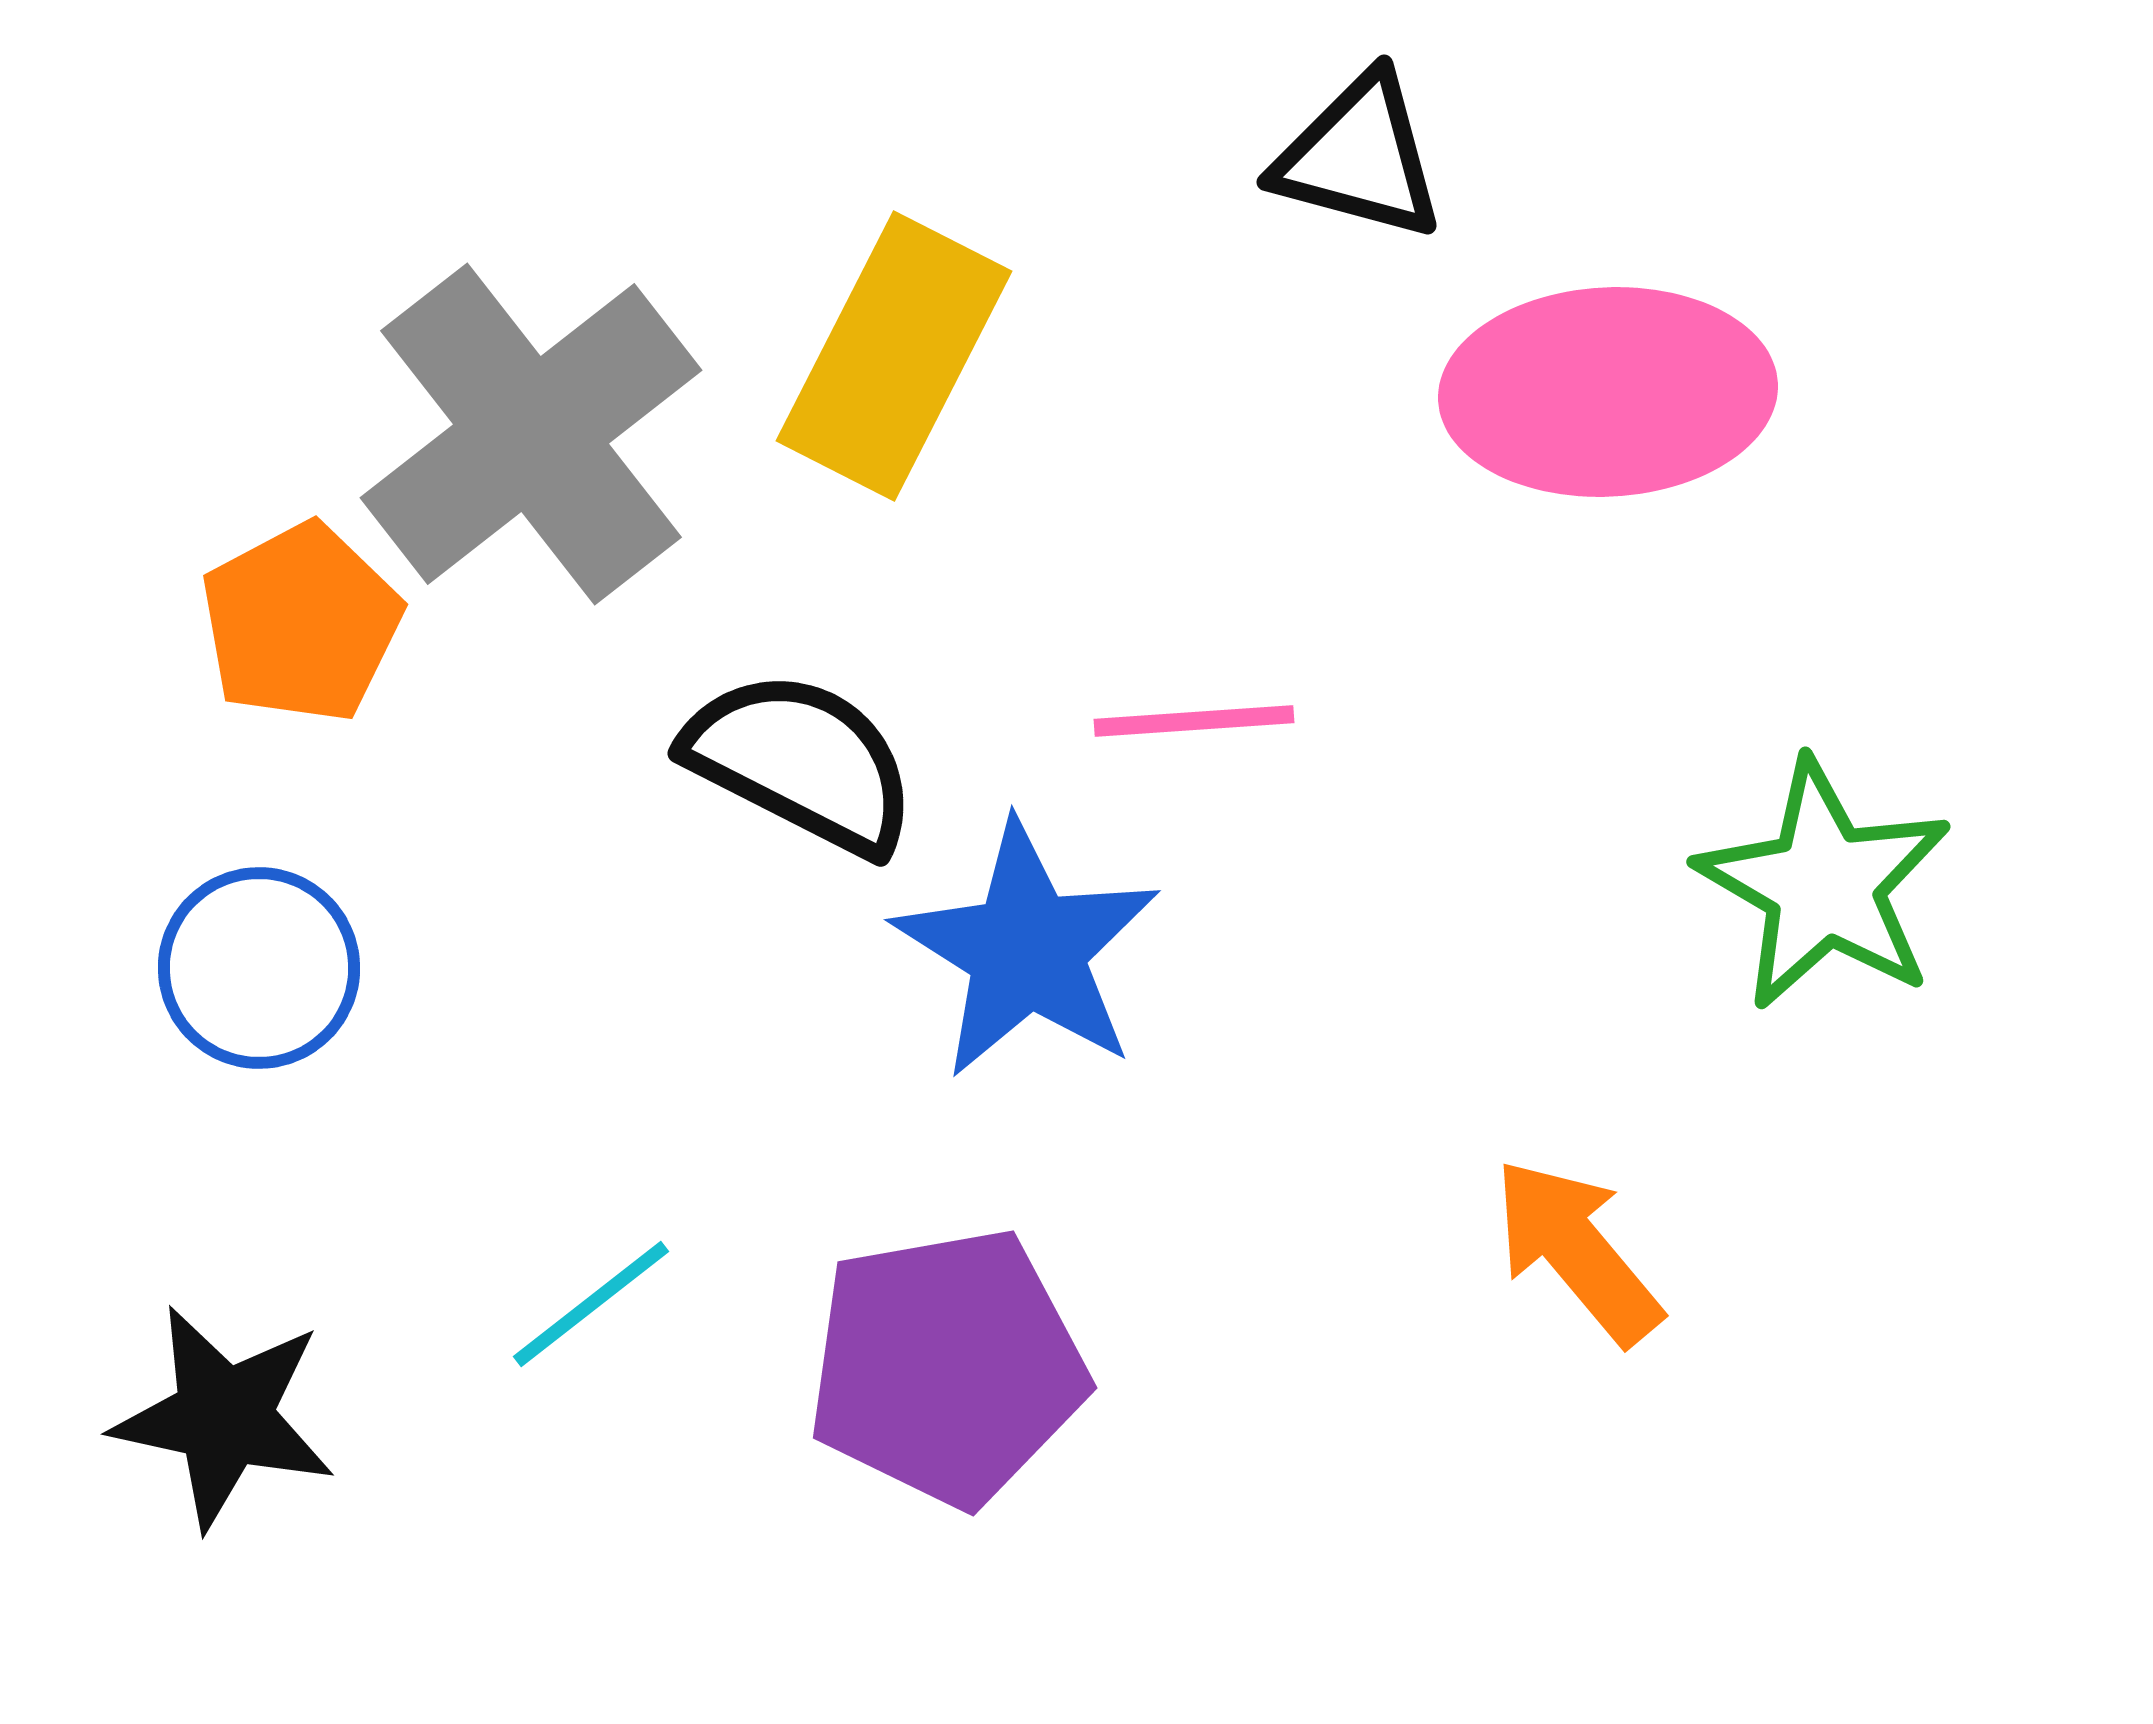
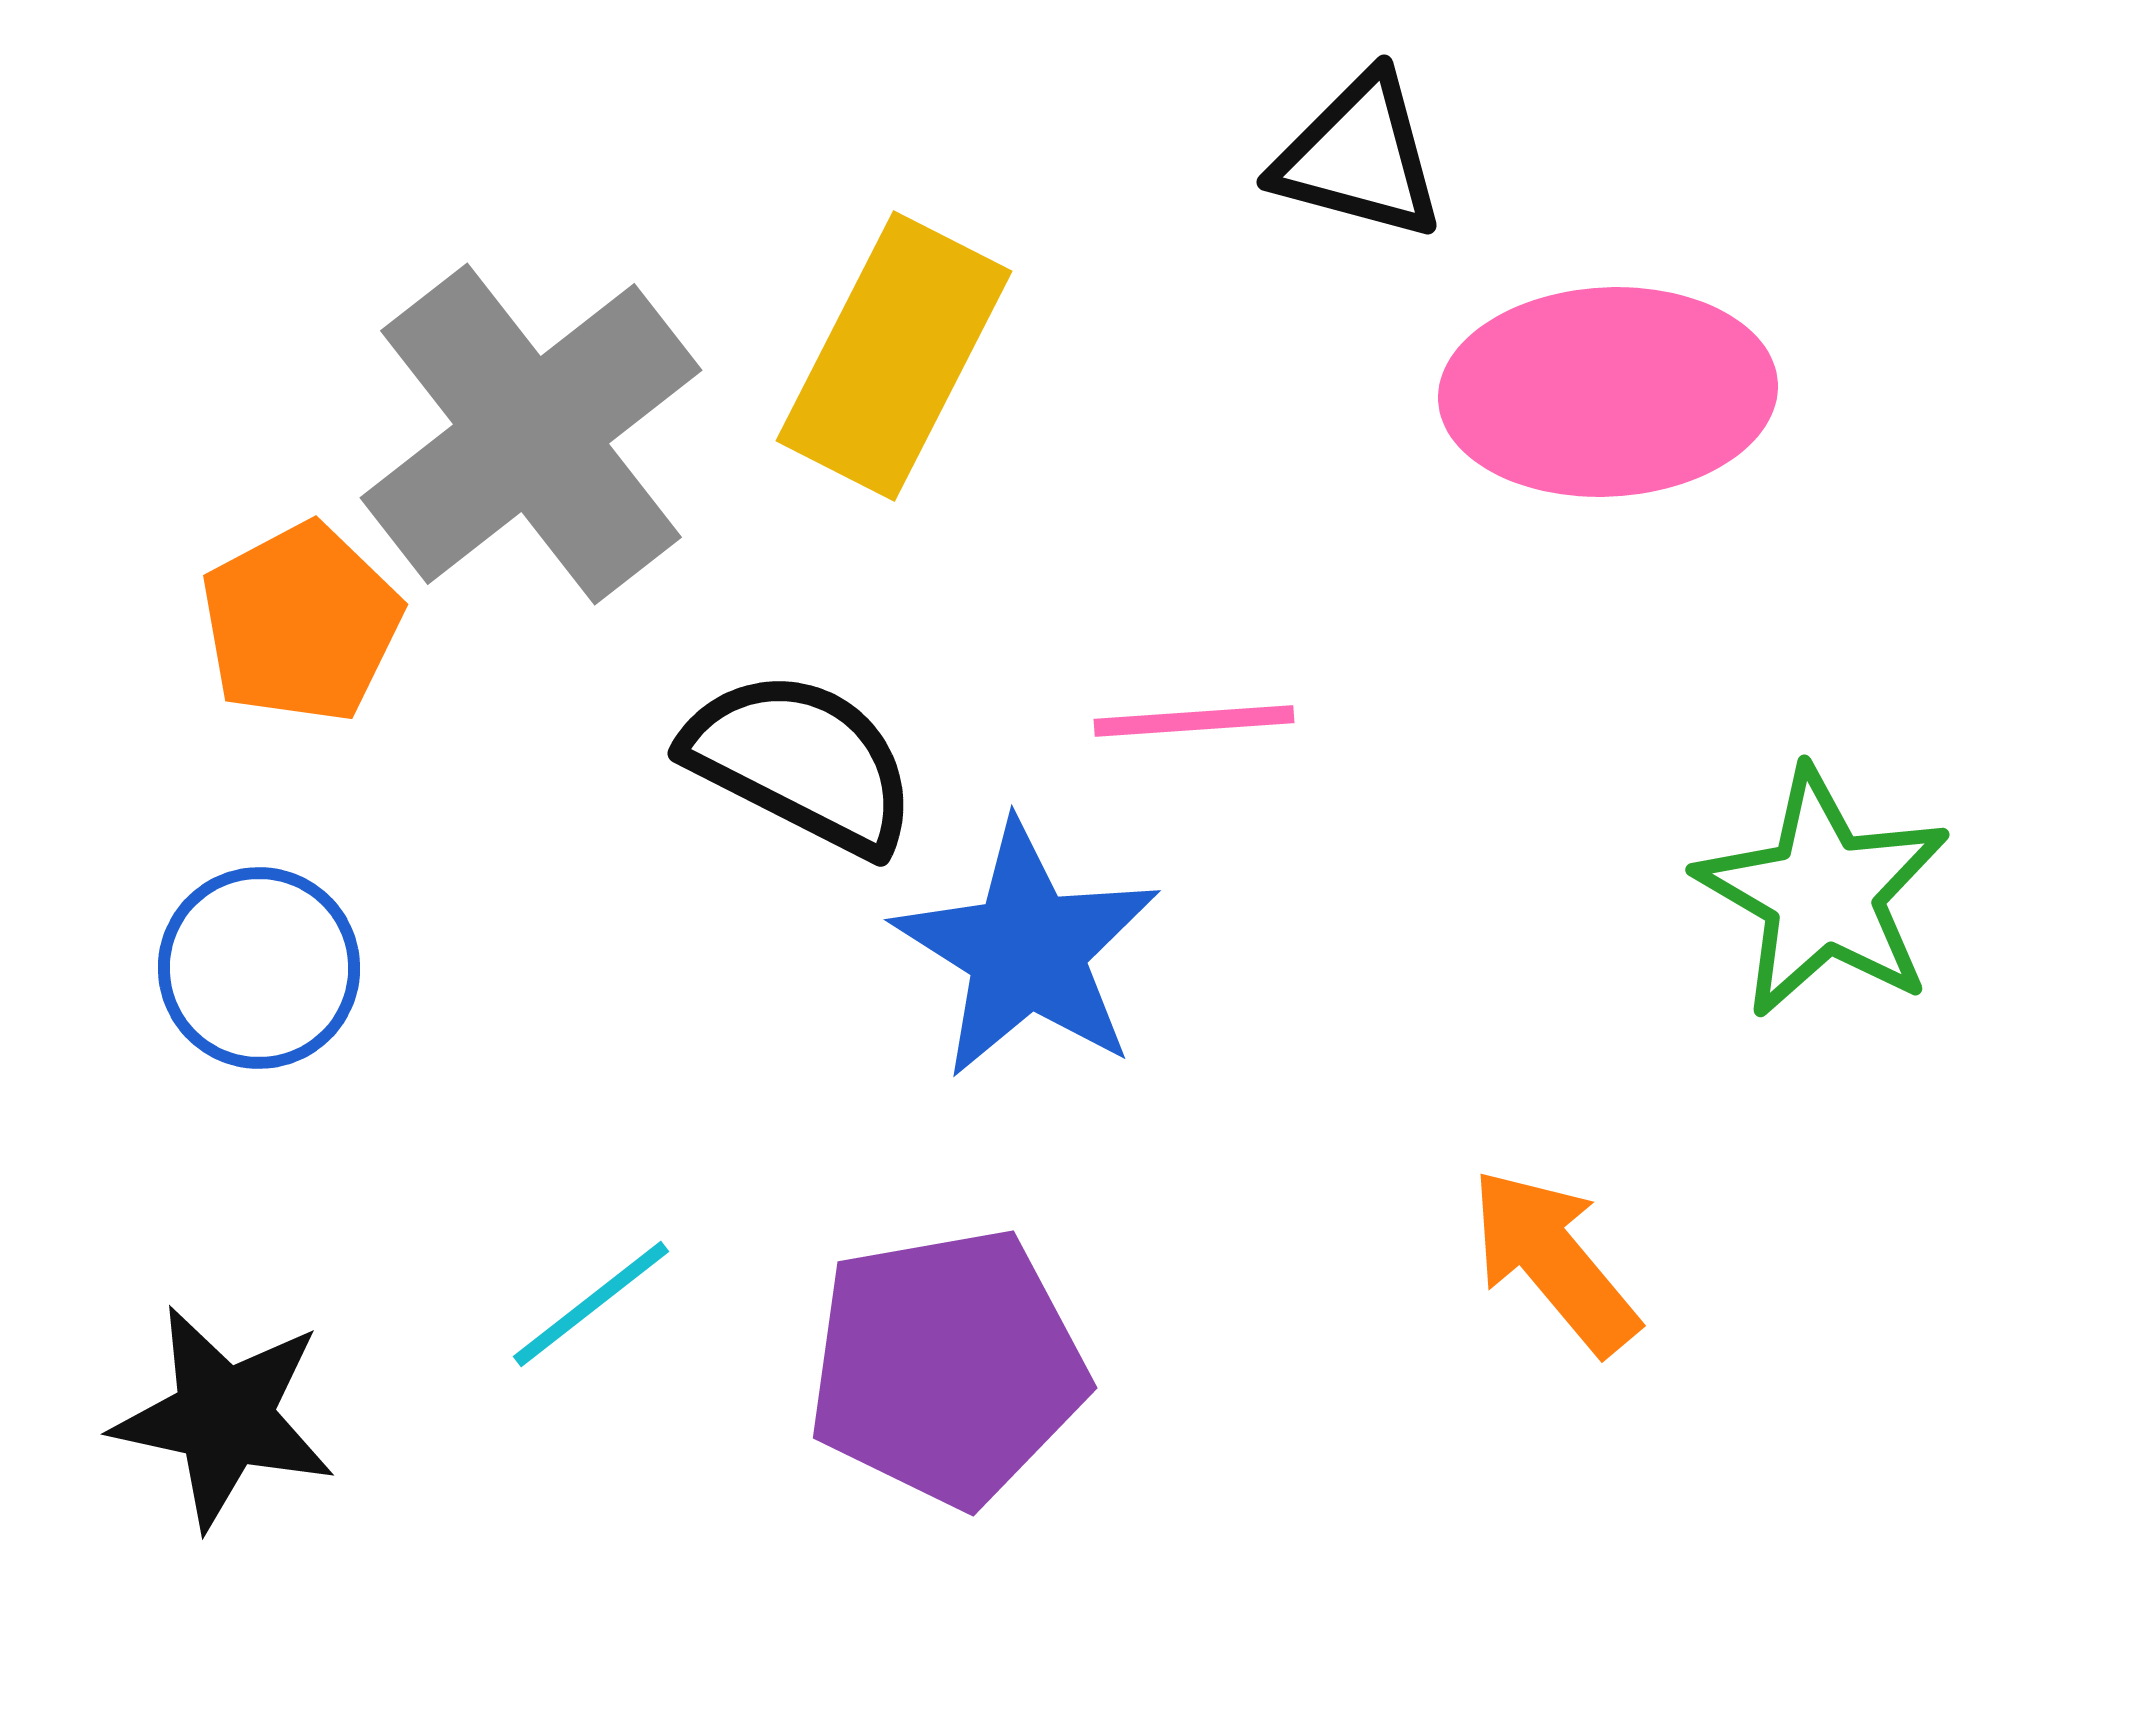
green star: moved 1 px left, 8 px down
orange arrow: moved 23 px left, 10 px down
